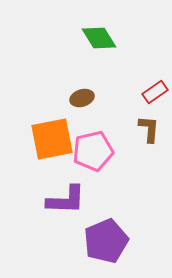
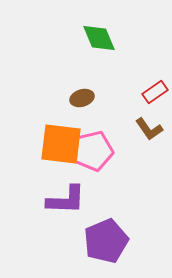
green diamond: rotated 9 degrees clockwise
brown L-shape: rotated 140 degrees clockwise
orange square: moved 9 px right, 5 px down; rotated 18 degrees clockwise
